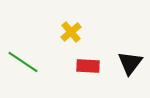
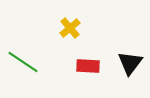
yellow cross: moved 1 px left, 4 px up
